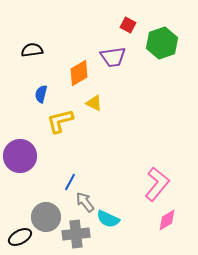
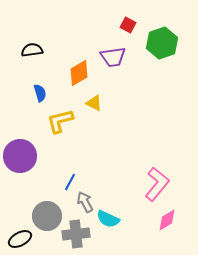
blue semicircle: moved 1 px left, 1 px up; rotated 150 degrees clockwise
gray arrow: rotated 10 degrees clockwise
gray circle: moved 1 px right, 1 px up
black ellipse: moved 2 px down
